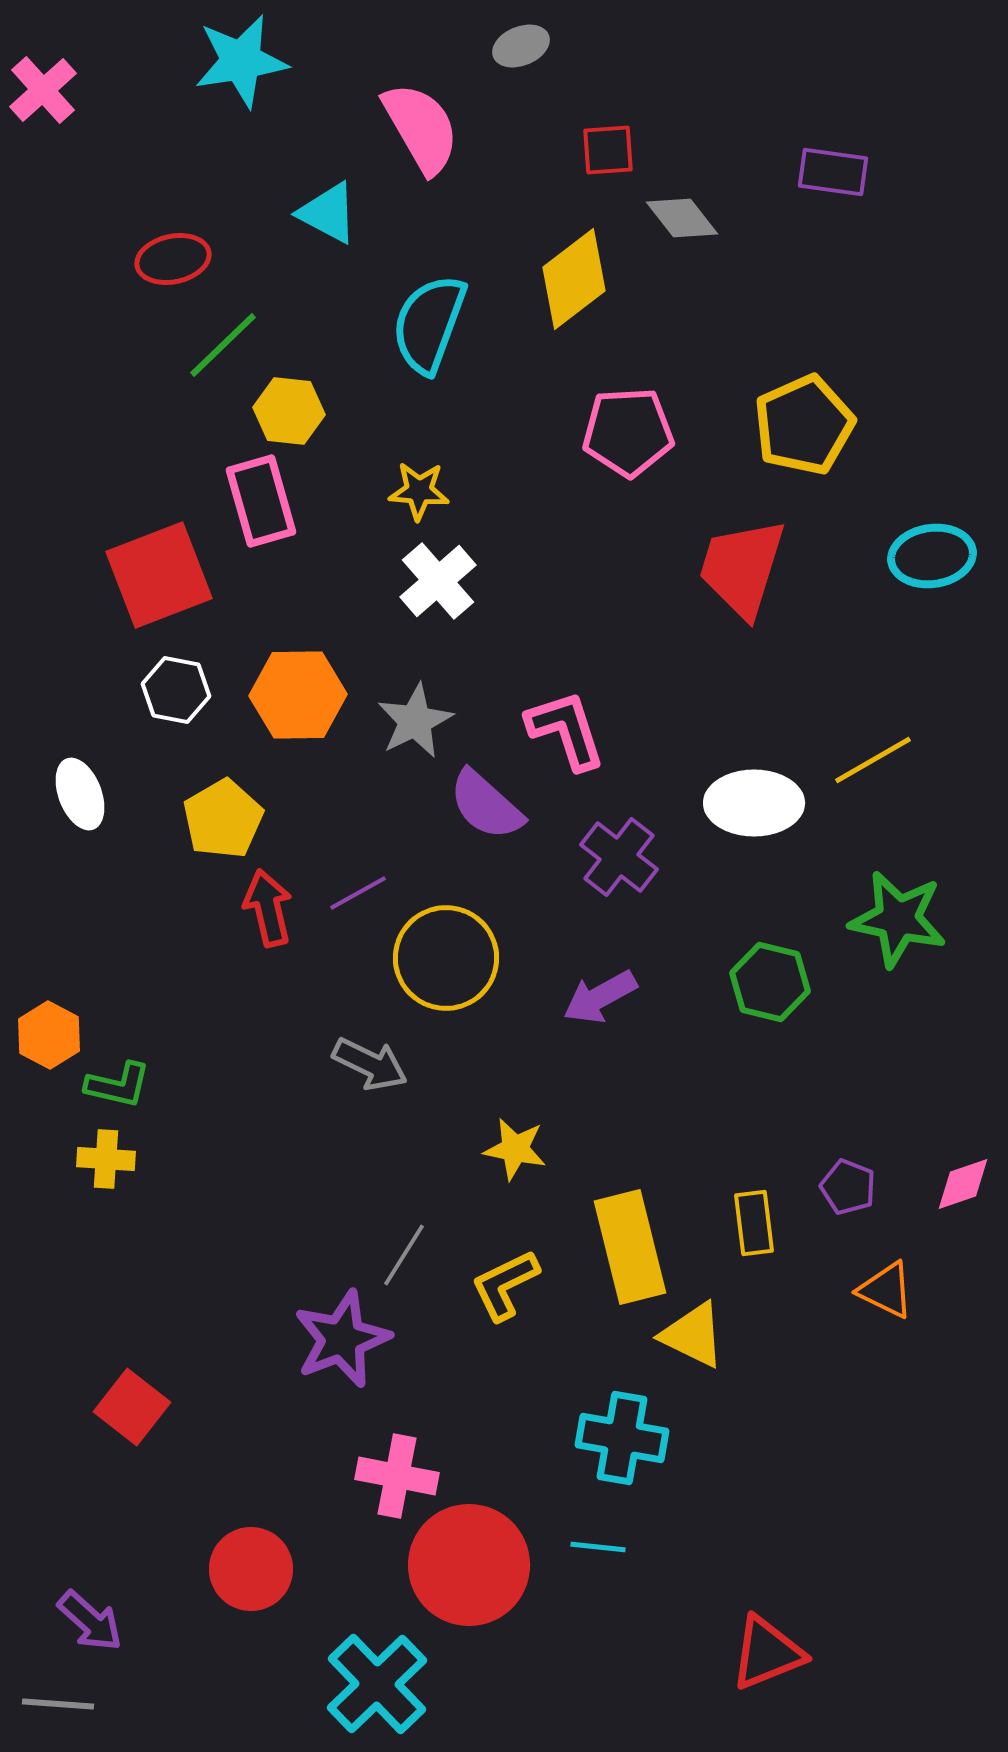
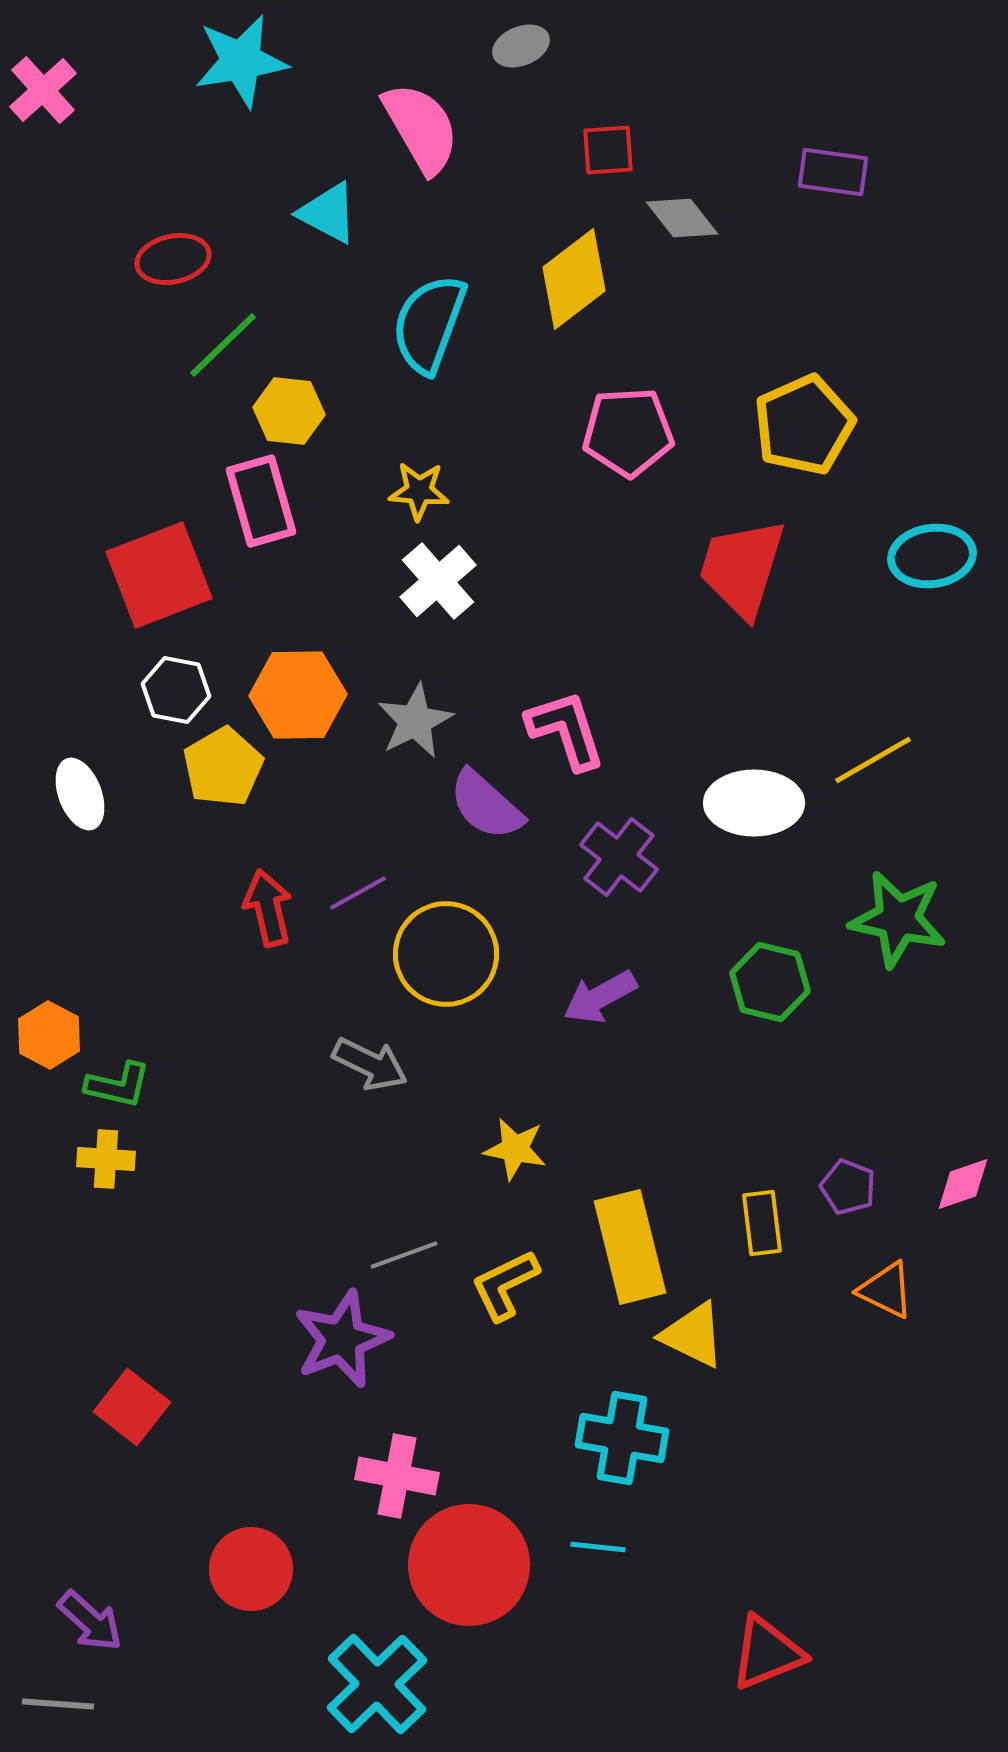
yellow pentagon at (223, 819): moved 52 px up
yellow circle at (446, 958): moved 4 px up
yellow rectangle at (754, 1223): moved 8 px right
gray line at (404, 1255): rotated 38 degrees clockwise
